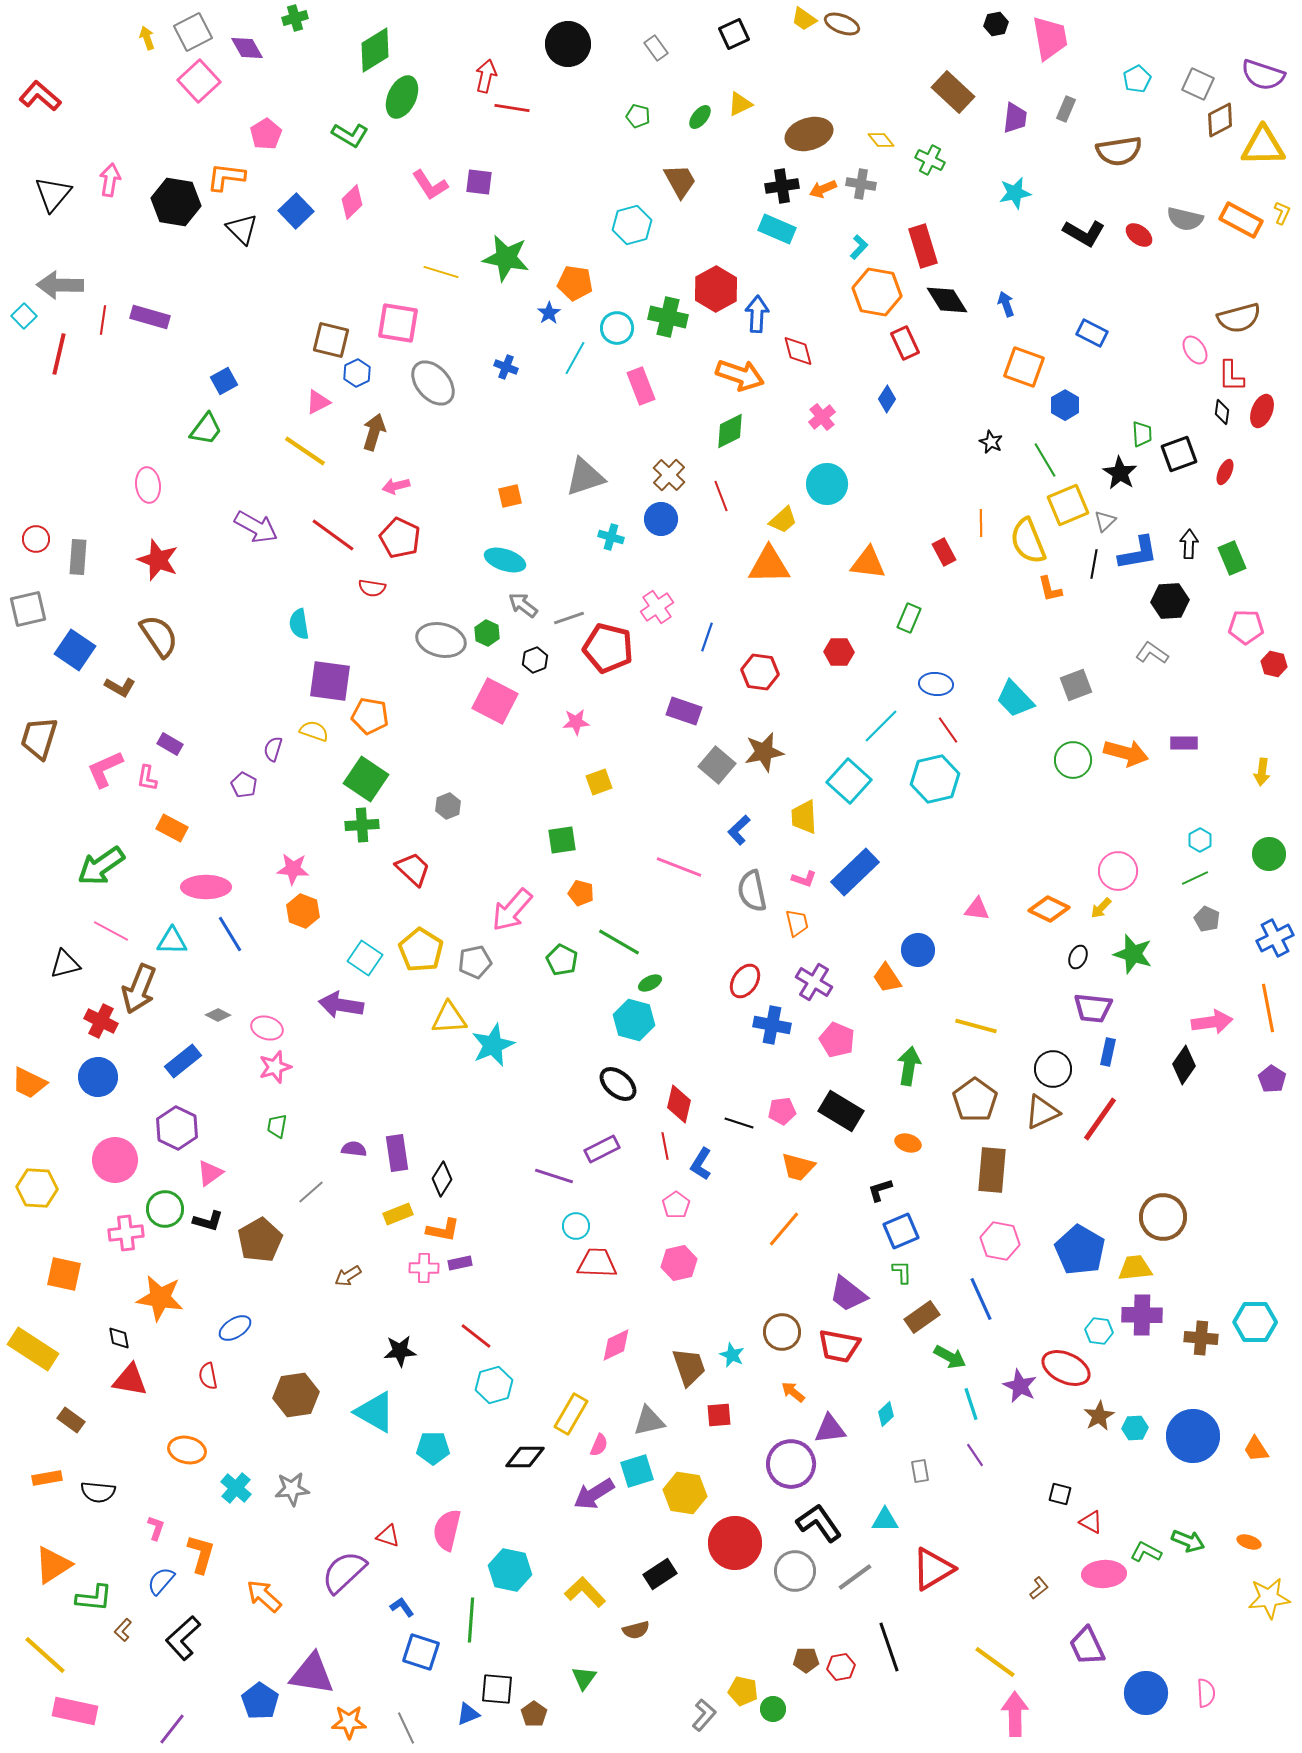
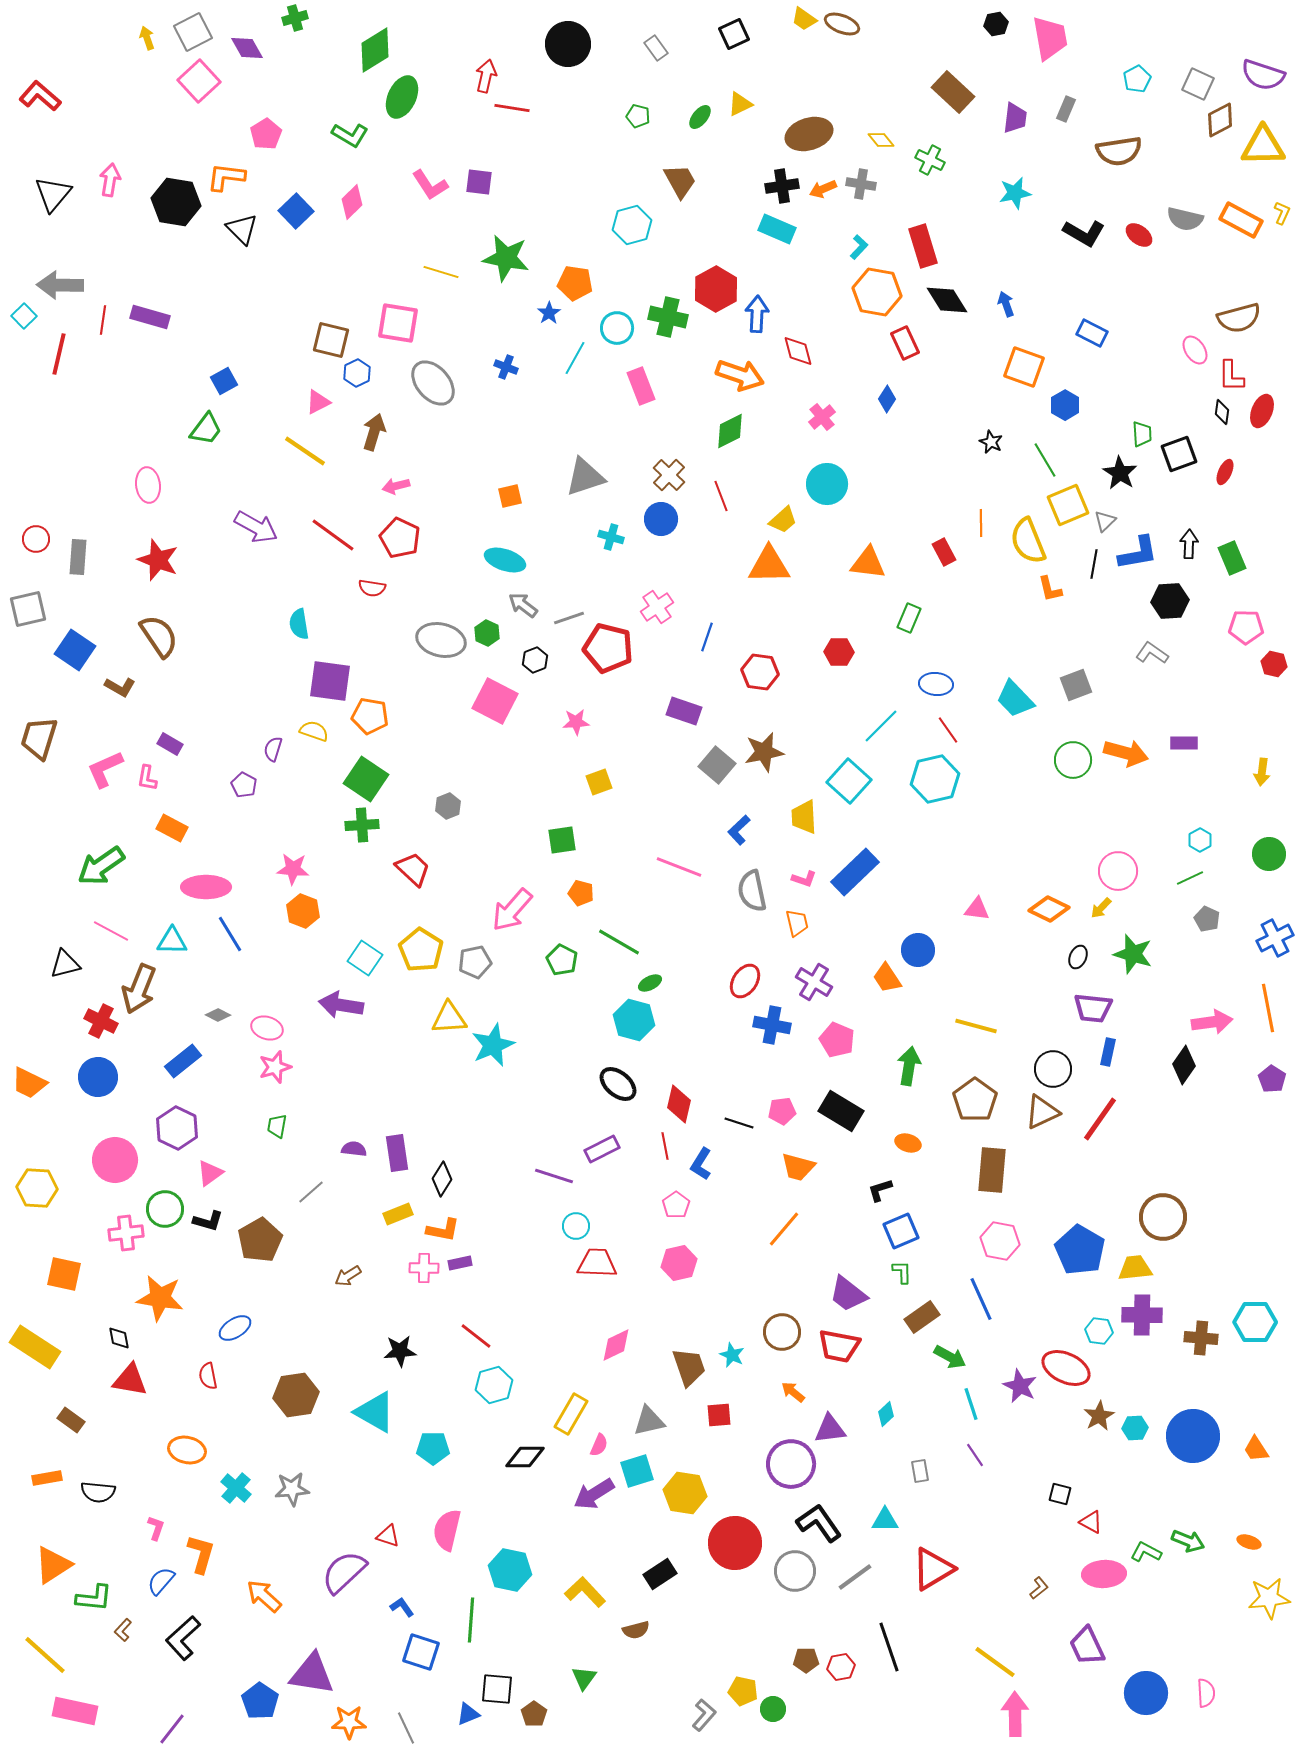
green line at (1195, 878): moved 5 px left
yellow rectangle at (33, 1349): moved 2 px right, 2 px up
